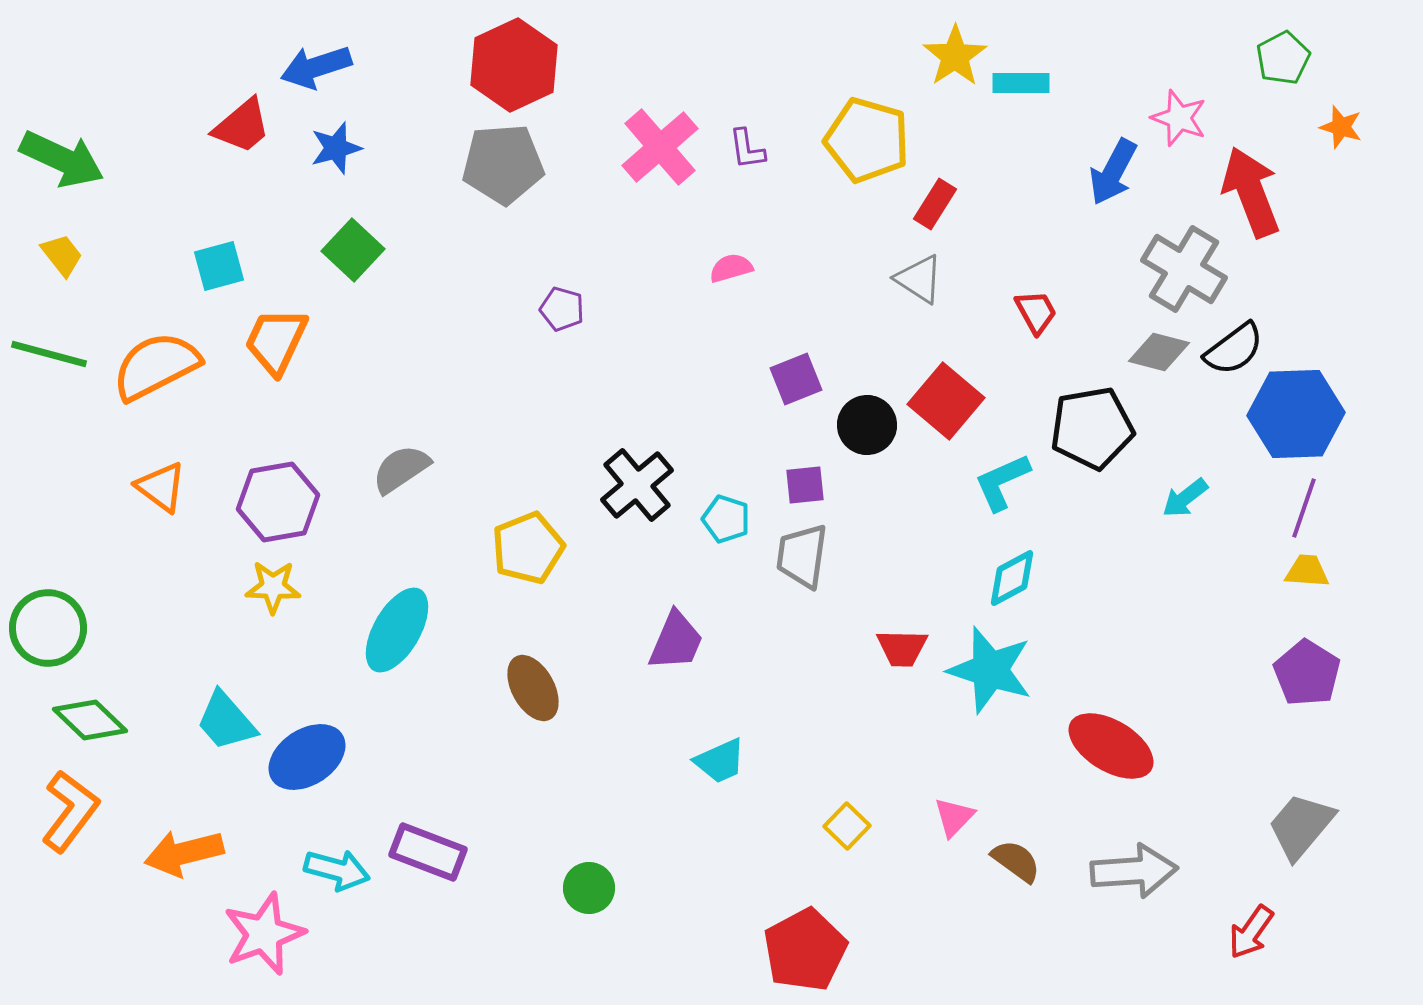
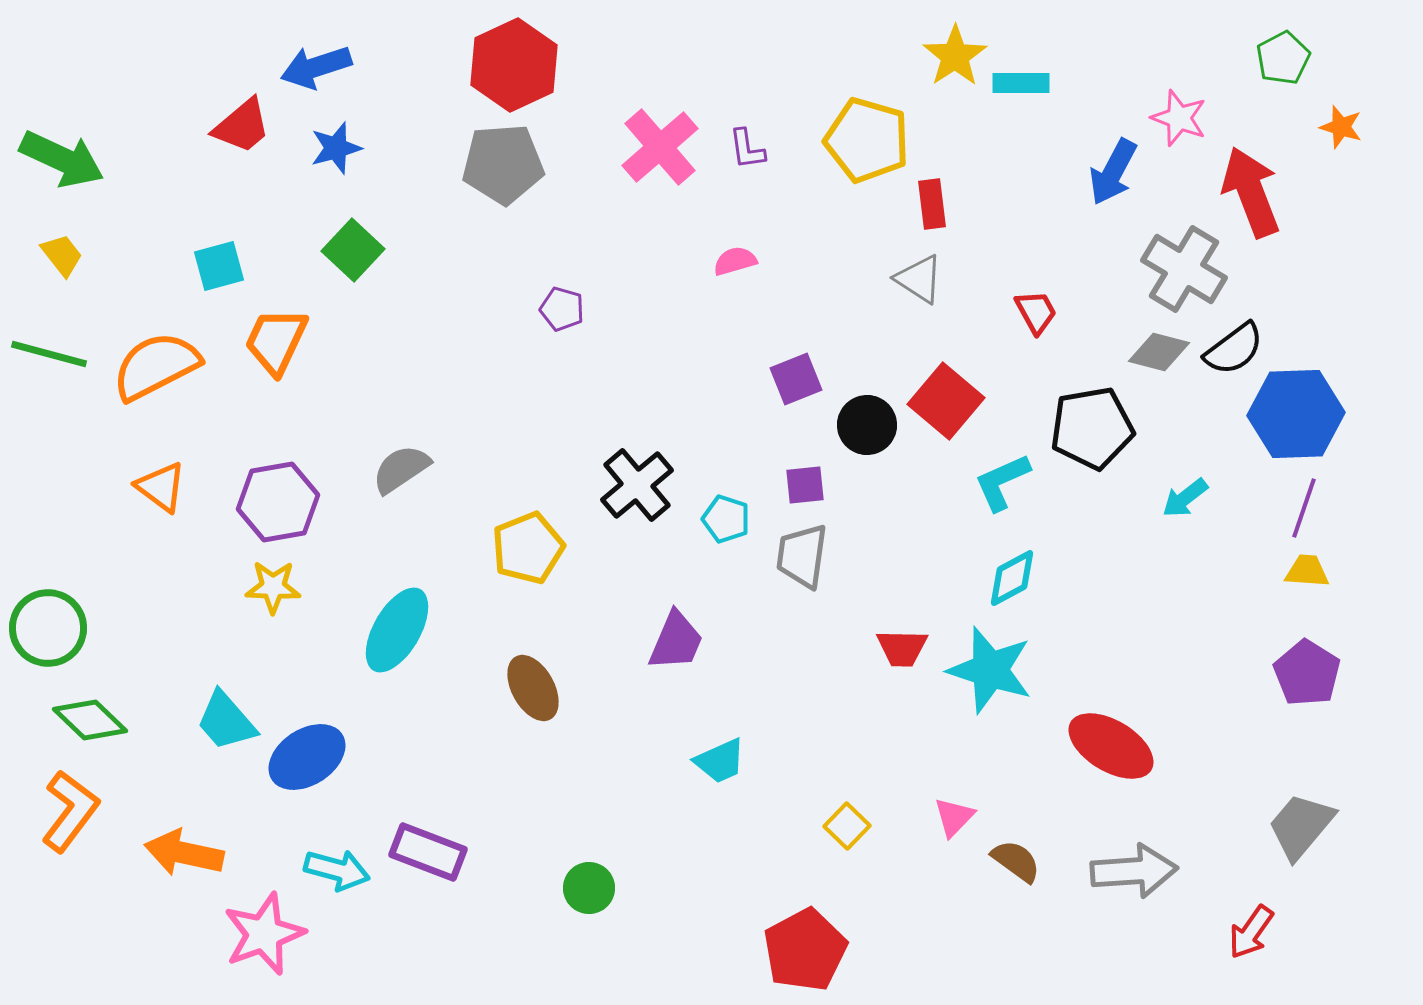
red rectangle at (935, 204): moved 3 px left; rotated 39 degrees counterclockwise
pink semicircle at (731, 268): moved 4 px right, 7 px up
orange arrow at (184, 853): rotated 26 degrees clockwise
